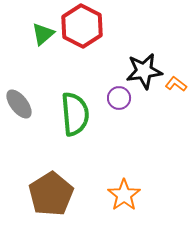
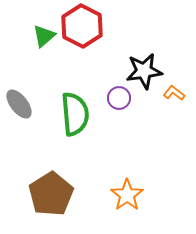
green triangle: moved 1 px right, 2 px down
orange L-shape: moved 2 px left, 9 px down
orange star: moved 3 px right
